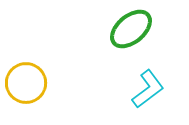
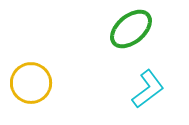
yellow circle: moved 5 px right
